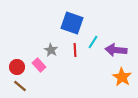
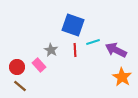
blue square: moved 1 px right, 2 px down
cyan line: rotated 40 degrees clockwise
purple arrow: rotated 20 degrees clockwise
